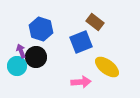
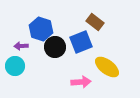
purple arrow: moved 5 px up; rotated 72 degrees counterclockwise
black circle: moved 19 px right, 10 px up
cyan circle: moved 2 px left
